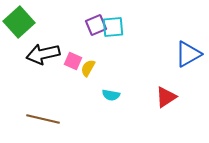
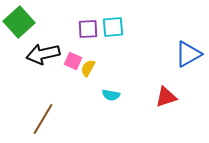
purple square: moved 8 px left, 4 px down; rotated 20 degrees clockwise
red triangle: rotated 15 degrees clockwise
brown line: rotated 72 degrees counterclockwise
